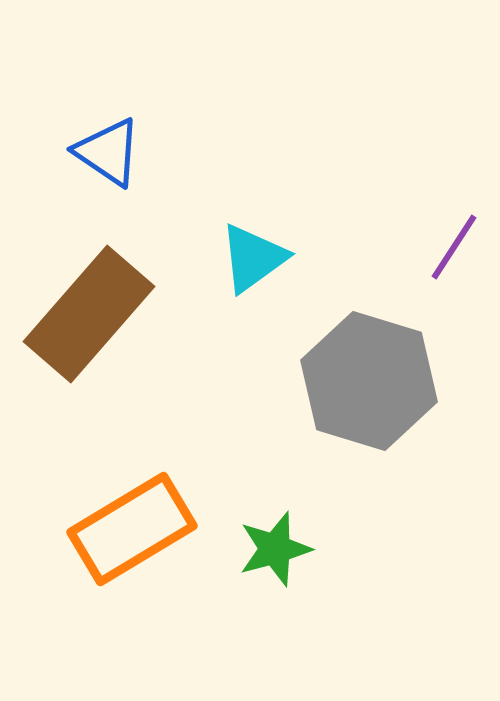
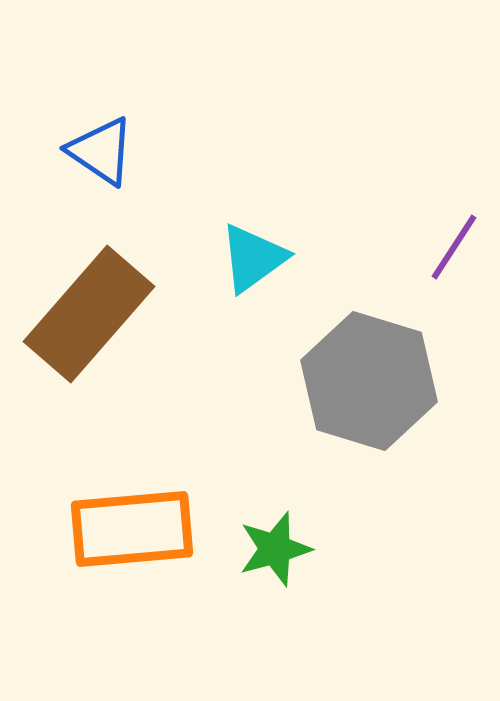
blue triangle: moved 7 px left, 1 px up
orange rectangle: rotated 26 degrees clockwise
